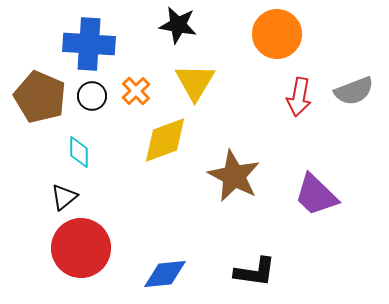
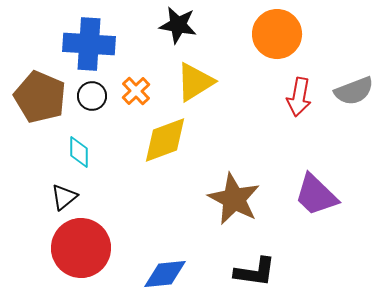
yellow triangle: rotated 27 degrees clockwise
brown star: moved 23 px down
